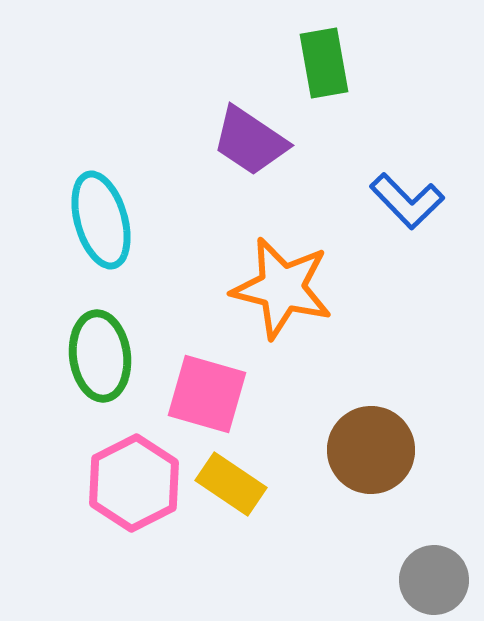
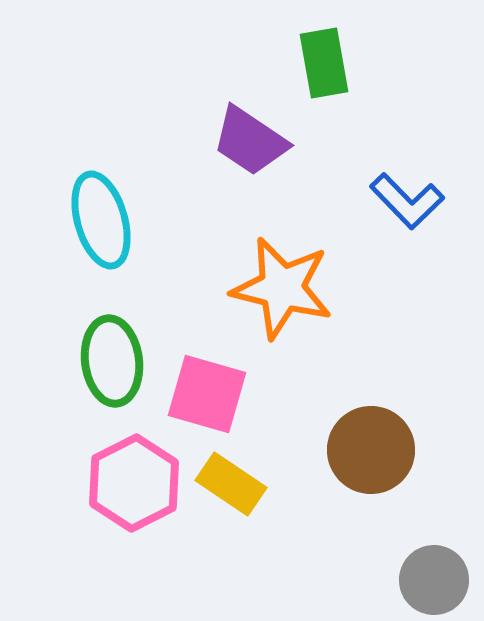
green ellipse: moved 12 px right, 5 px down
